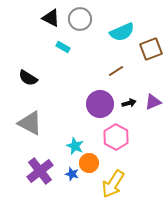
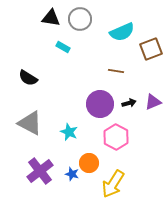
black triangle: rotated 18 degrees counterclockwise
brown line: rotated 42 degrees clockwise
cyan star: moved 6 px left, 14 px up
